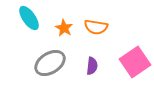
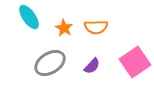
cyan ellipse: moved 1 px up
orange semicircle: rotated 10 degrees counterclockwise
purple semicircle: rotated 36 degrees clockwise
